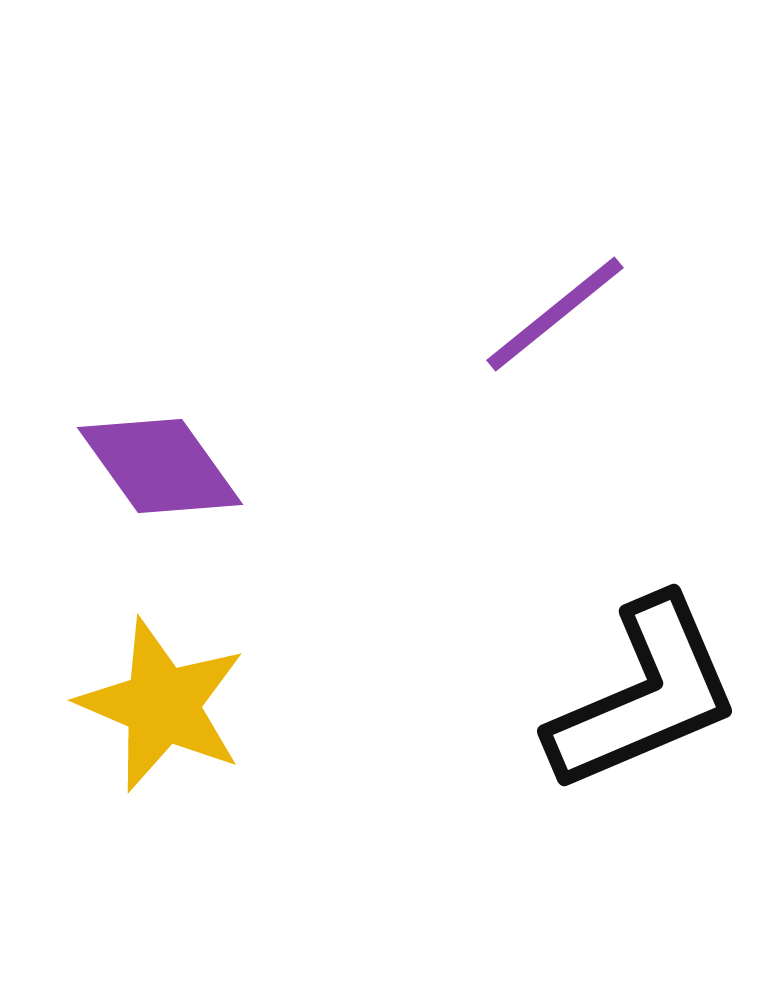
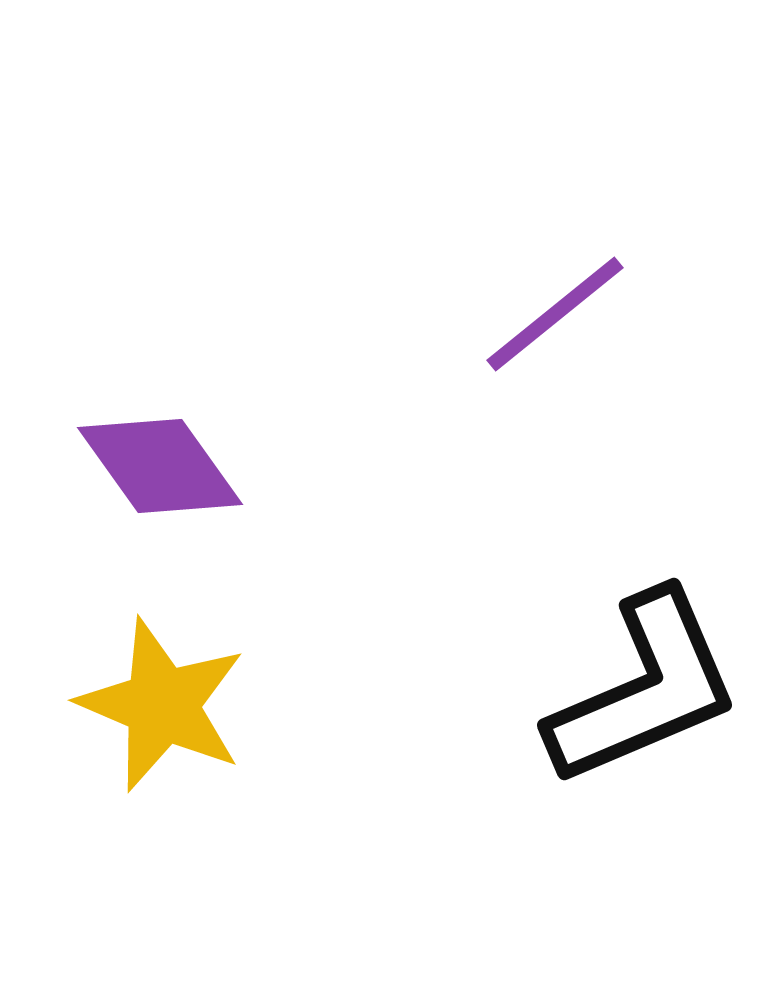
black L-shape: moved 6 px up
